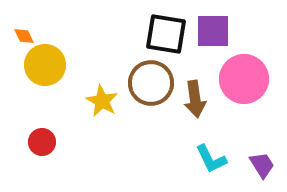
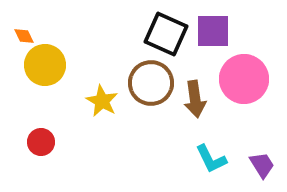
black square: rotated 15 degrees clockwise
red circle: moved 1 px left
